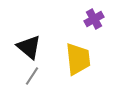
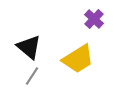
purple cross: rotated 18 degrees counterclockwise
yellow trapezoid: rotated 64 degrees clockwise
